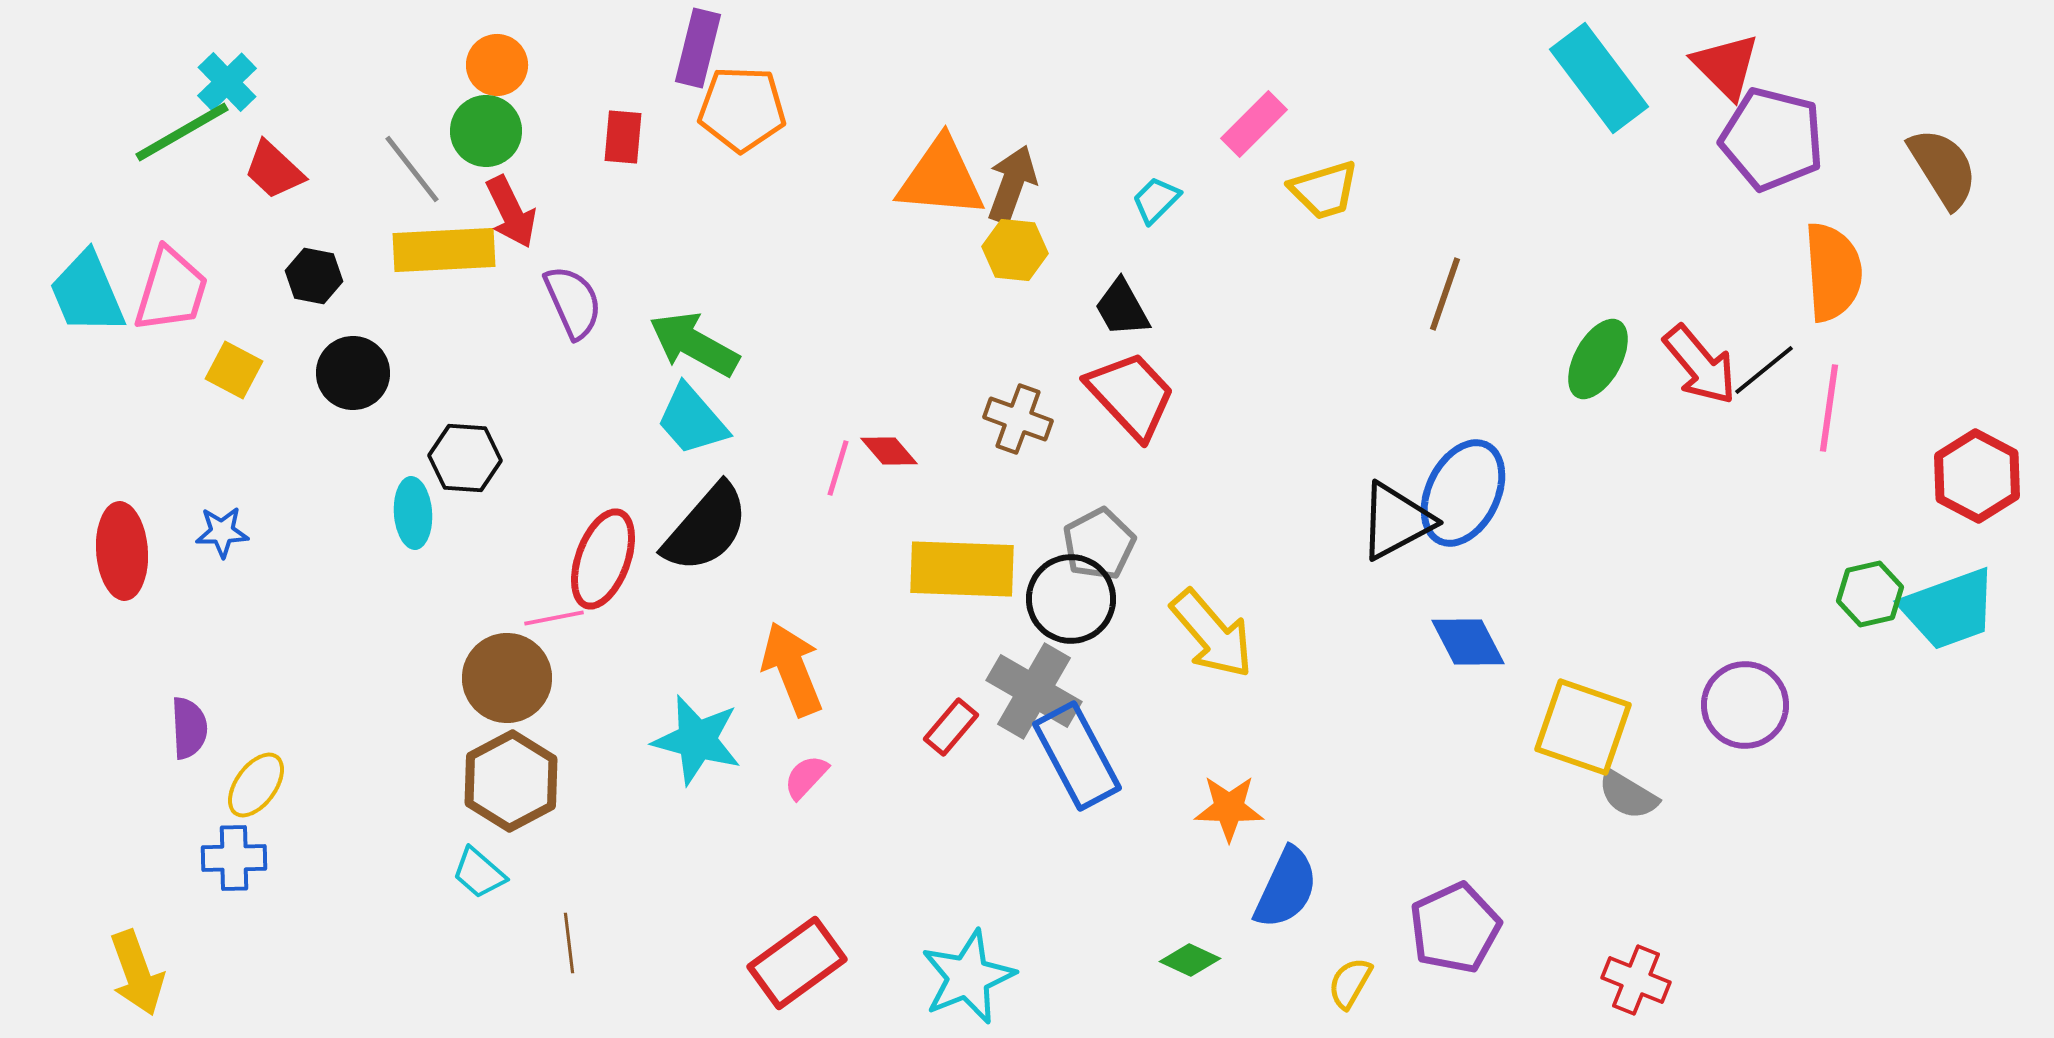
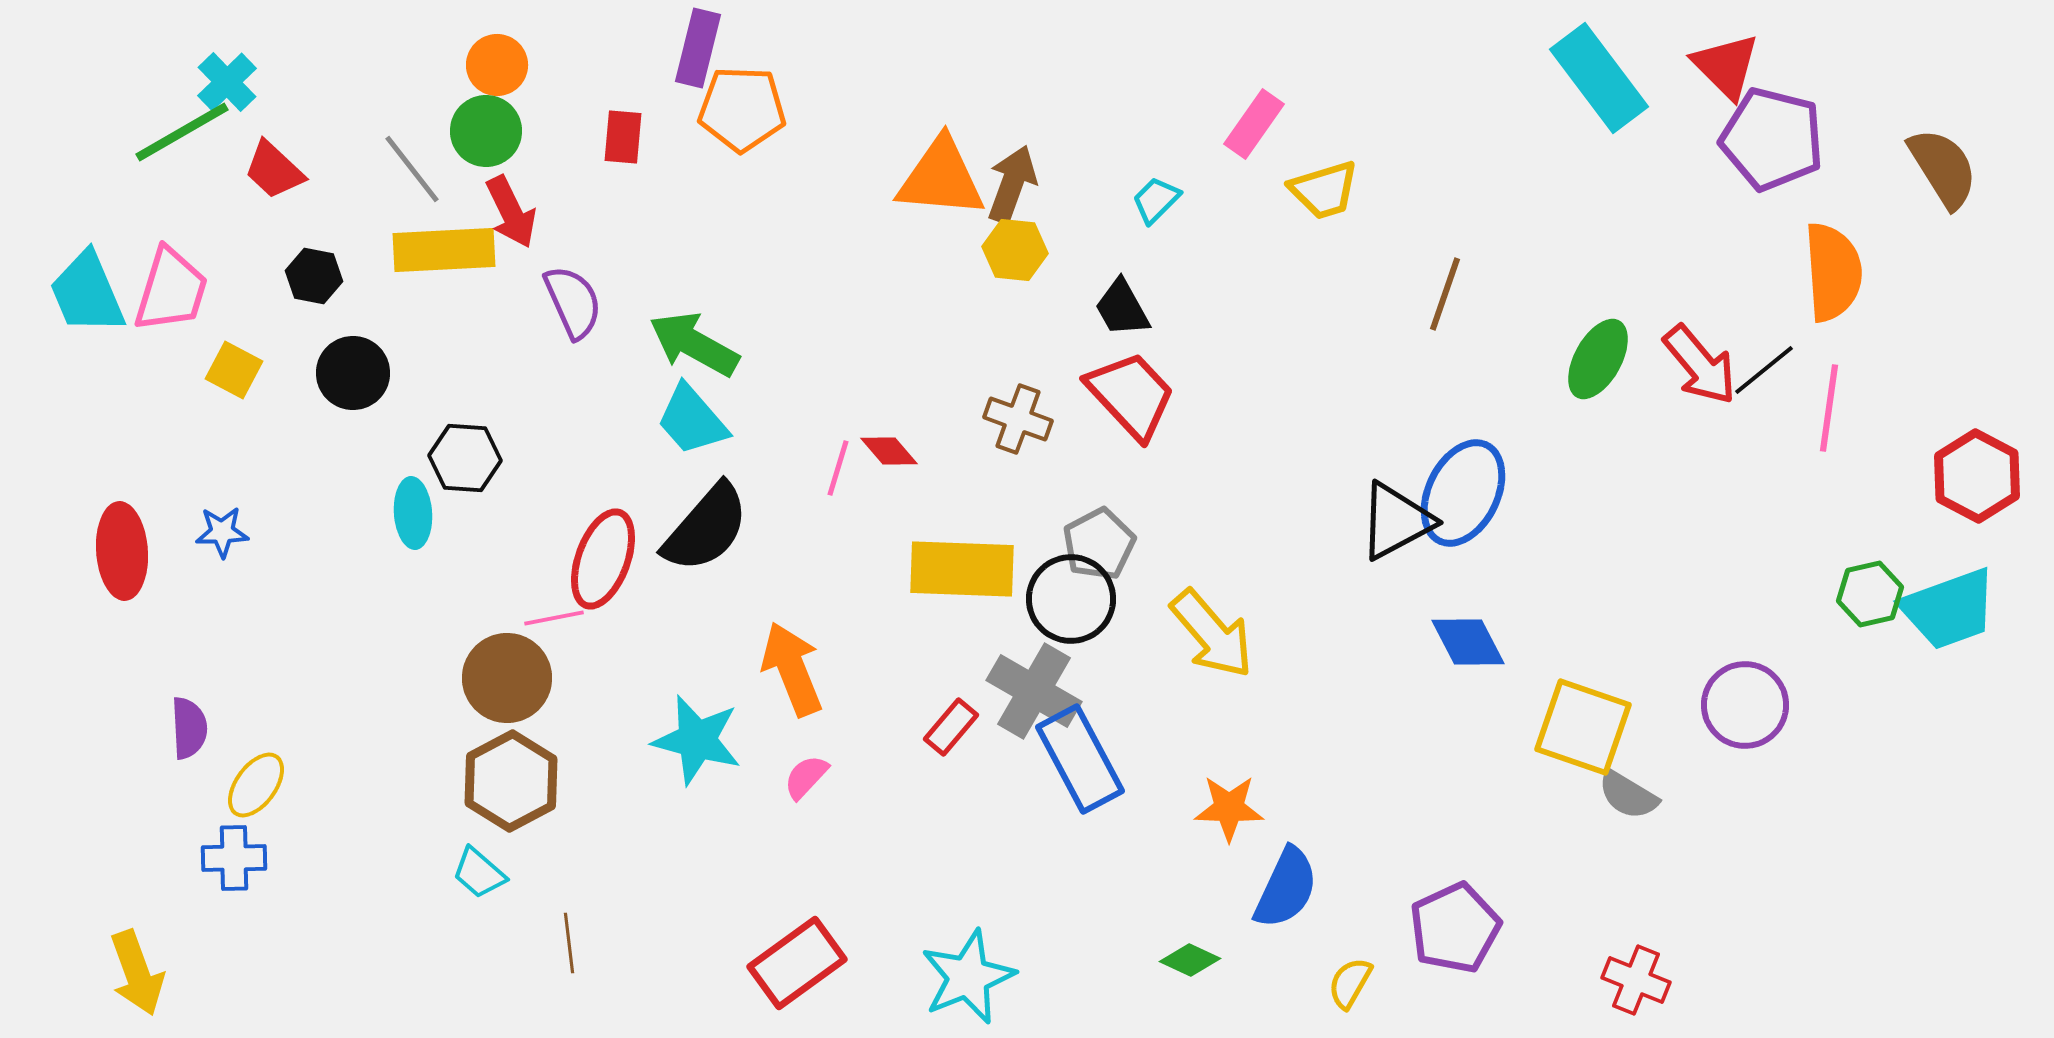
pink rectangle at (1254, 124): rotated 10 degrees counterclockwise
blue rectangle at (1077, 756): moved 3 px right, 3 px down
